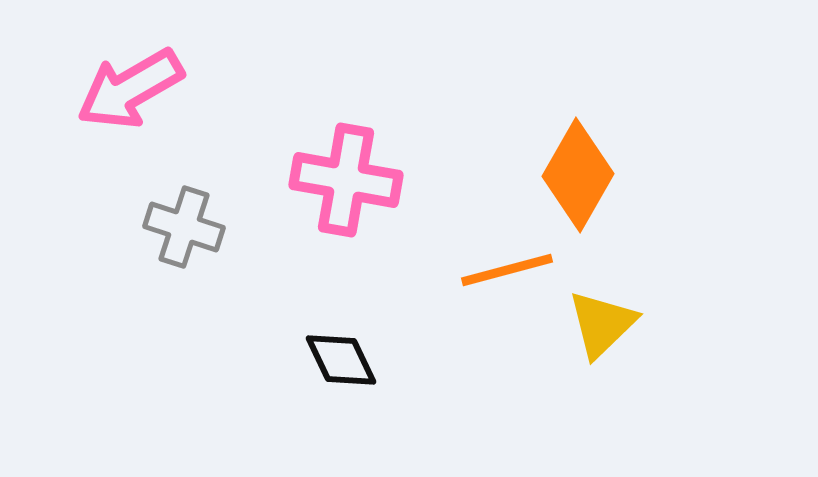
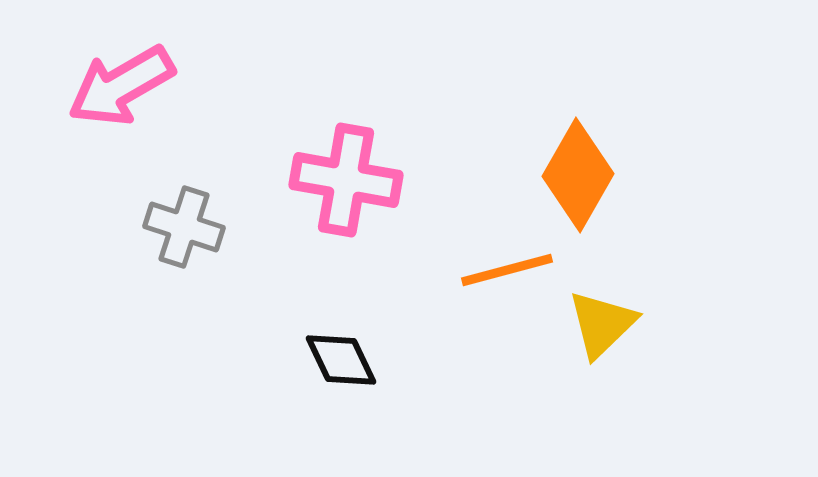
pink arrow: moved 9 px left, 3 px up
